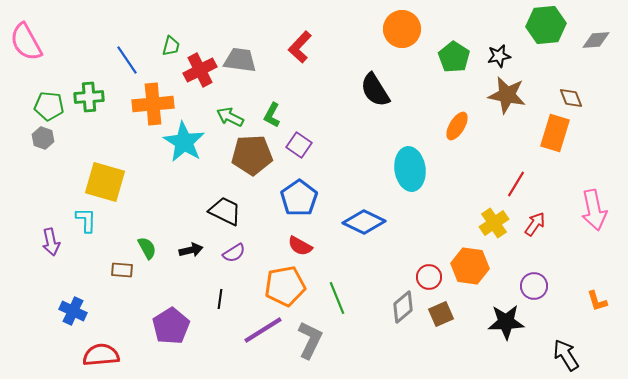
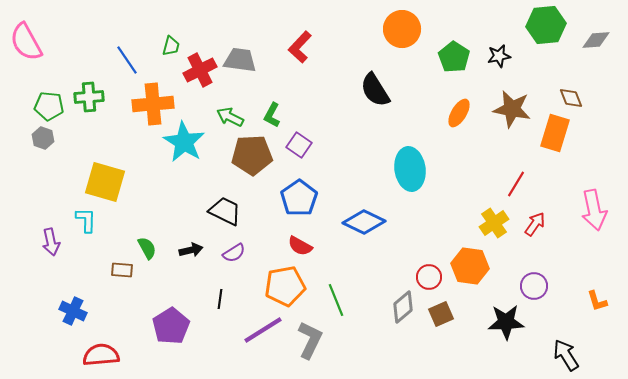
brown star at (507, 95): moved 5 px right, 14 px down
orange ellipse at (457, 126): moved 2 px right, 13 px up
green line at (337, 298): moved 1 px left, 2 px down
